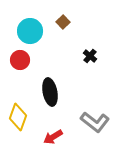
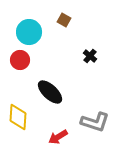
brown square: moved 1 px right, 2 px up; rotated 16 degrees counterclockwise
cyan circle: moved 1 px left, 1 px down
black ellipse: rotated 36 degrees counterclockwise
yellow diamond: rotated 16 degrees counterclockwise
gray L-shape: rotated 20 degrees counterclockwise
red arrow: moved 5 px right
